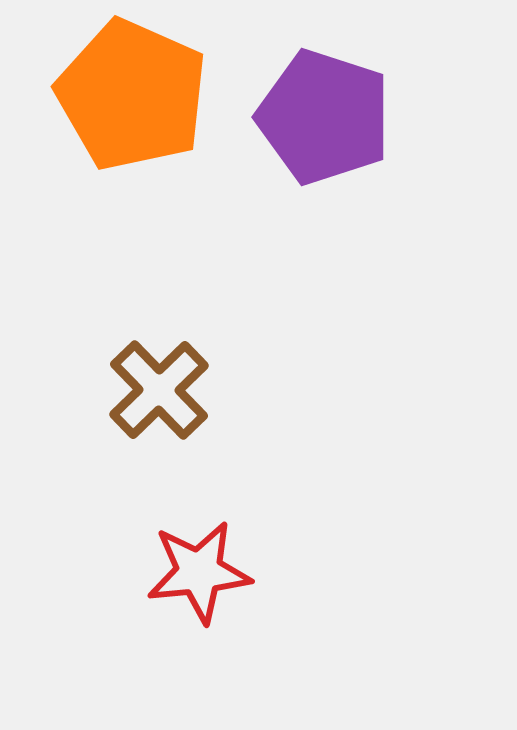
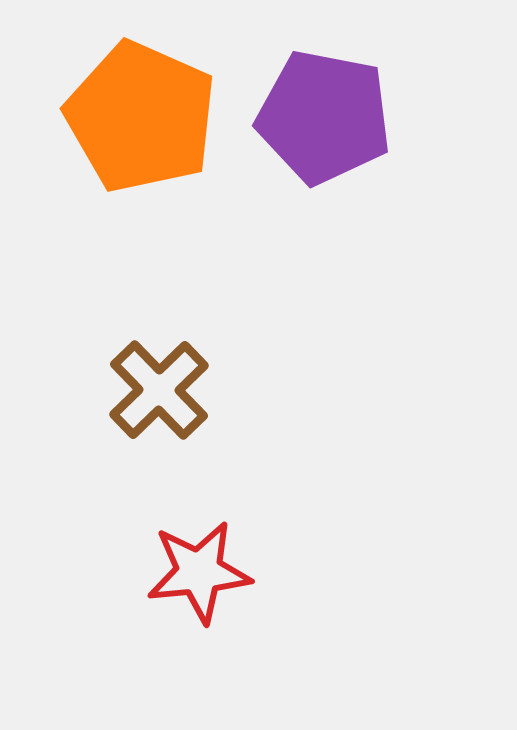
orange pentagon: moved 9 px right, 22 px down
purple pentagon: rotated 7 degrees counterclockwise
